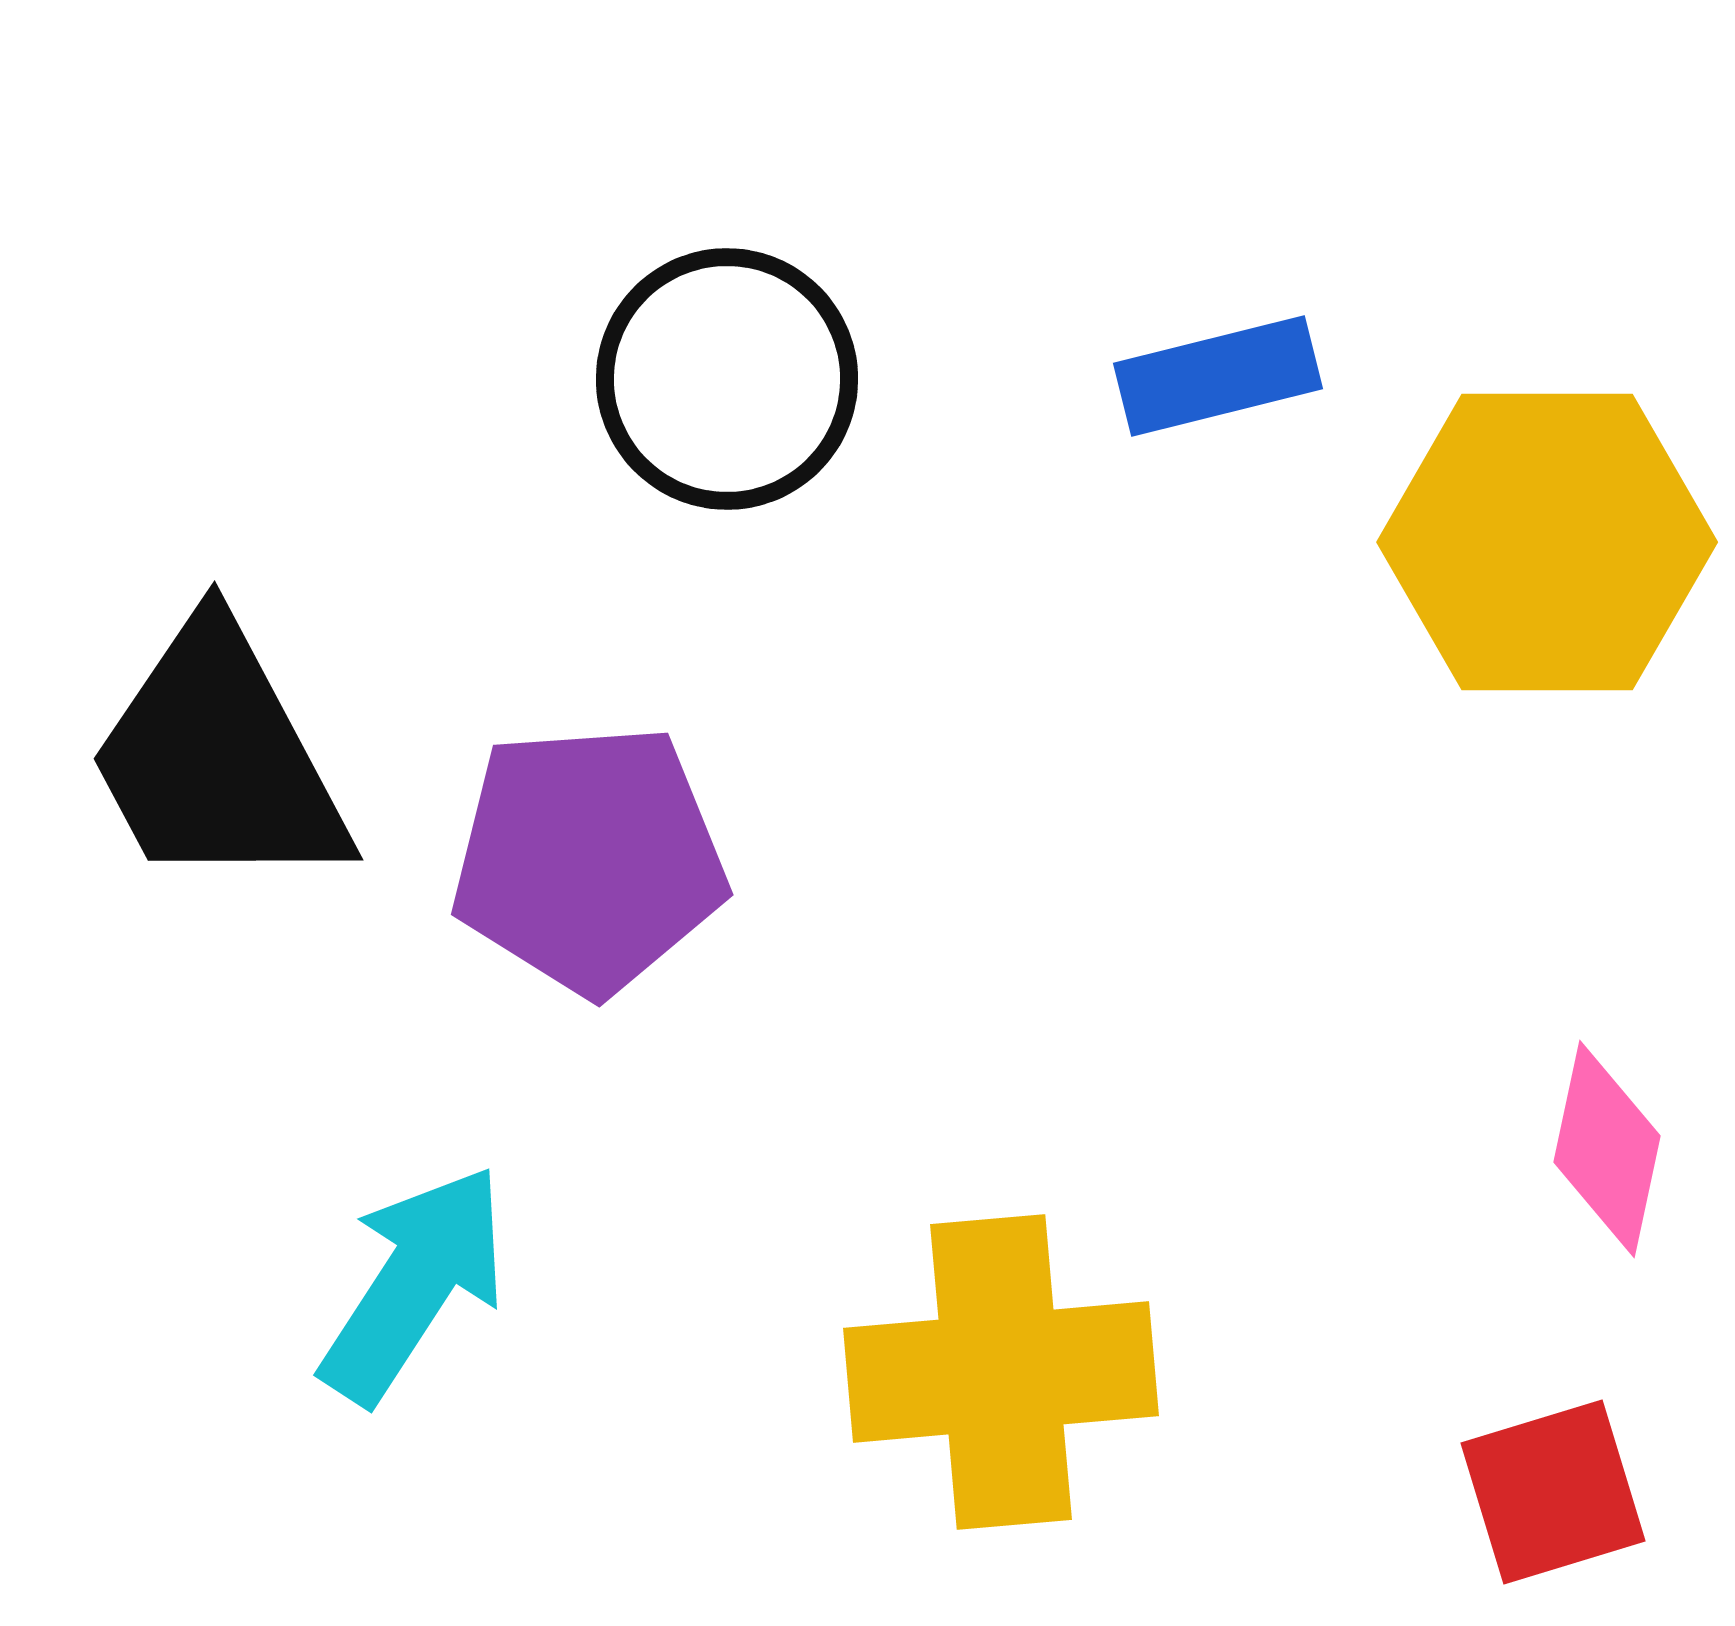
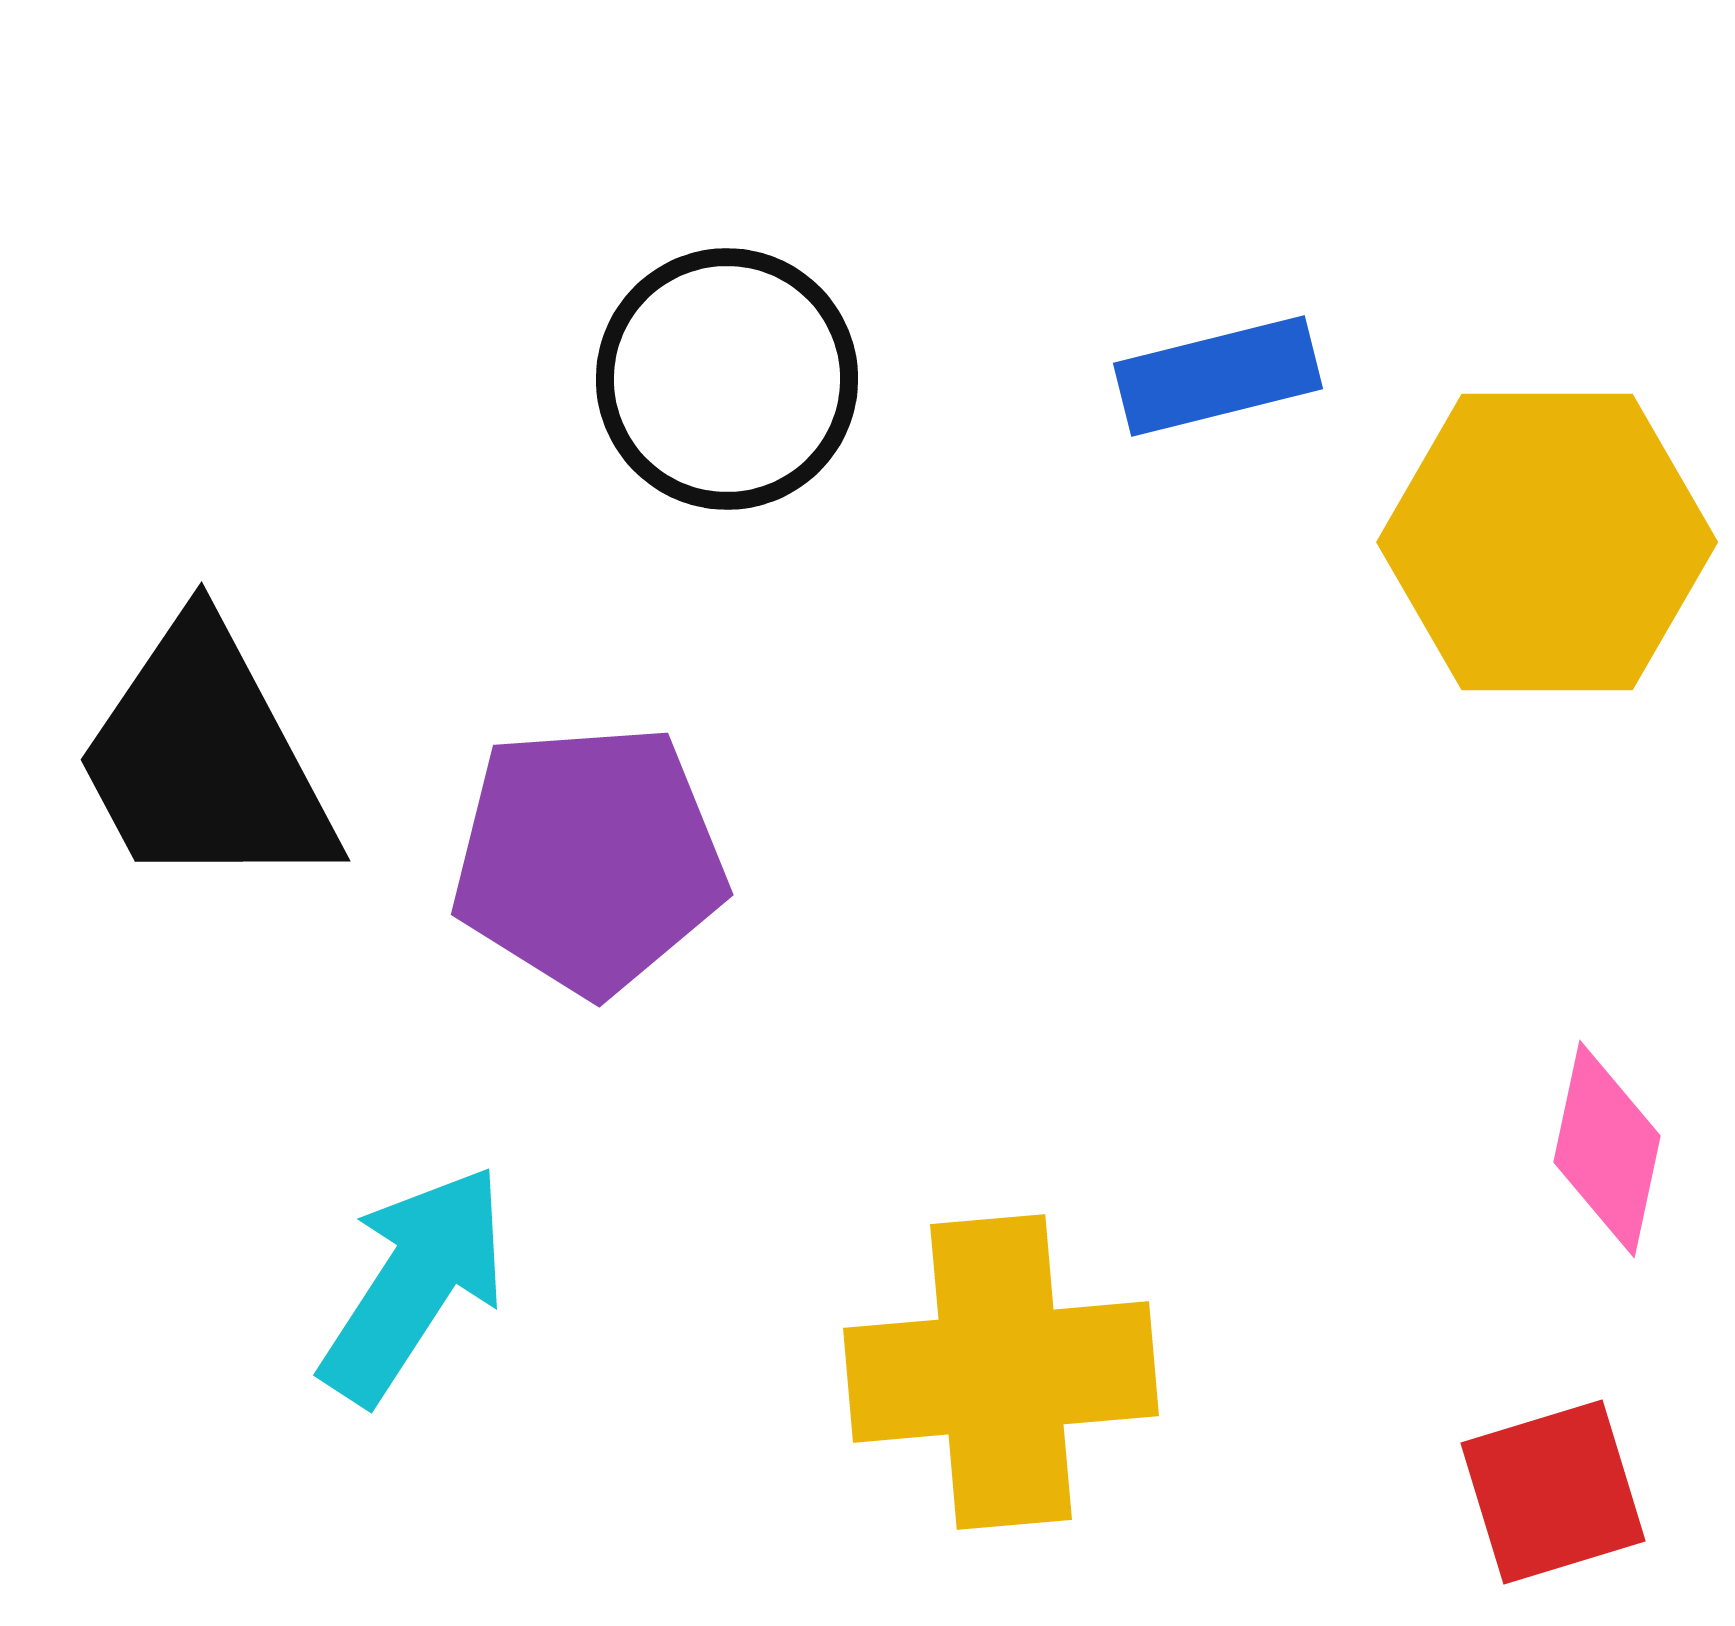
black trapezoid: moved 13 px left, 1 px down
